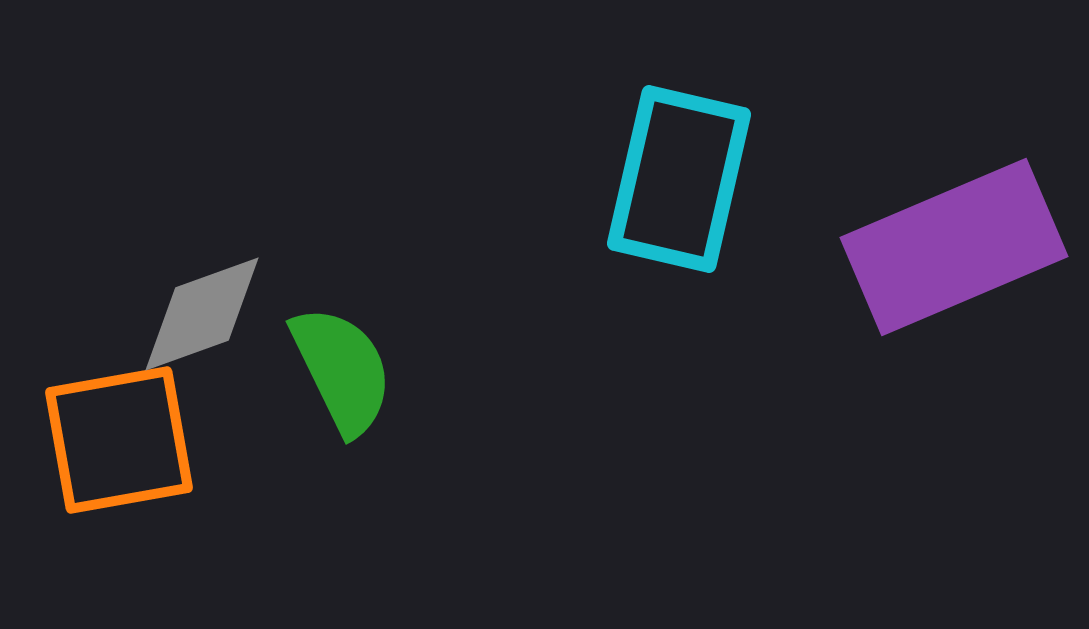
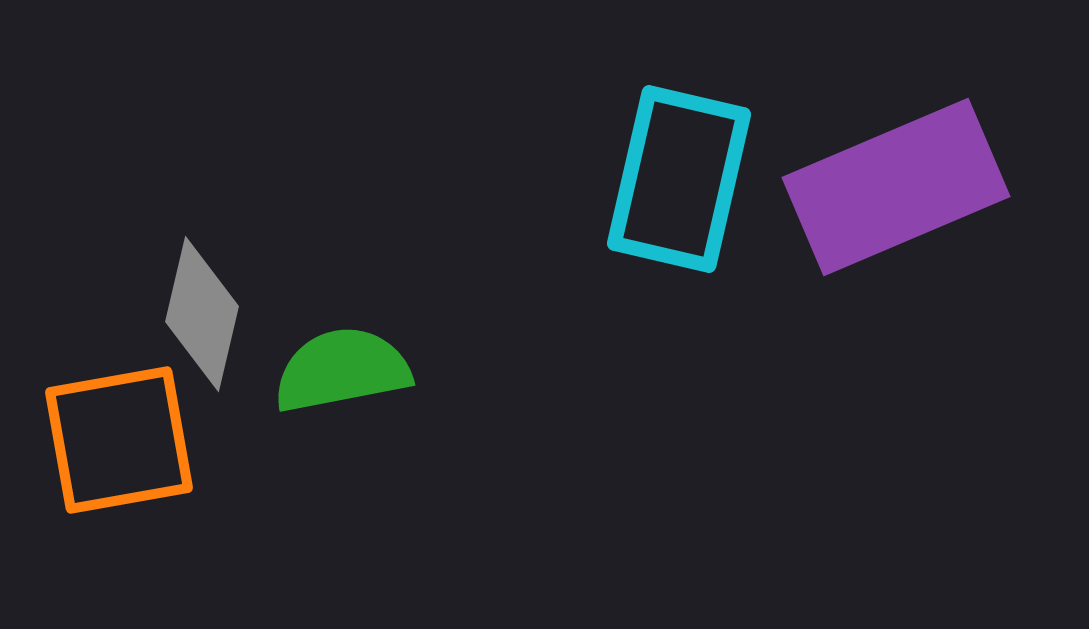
purple rectangle: moved 58 px left, 60 px up
gray diamond: rotated 57 degrees counterclockwise
green semicircle: rotated 75 degrees counterclockwise
